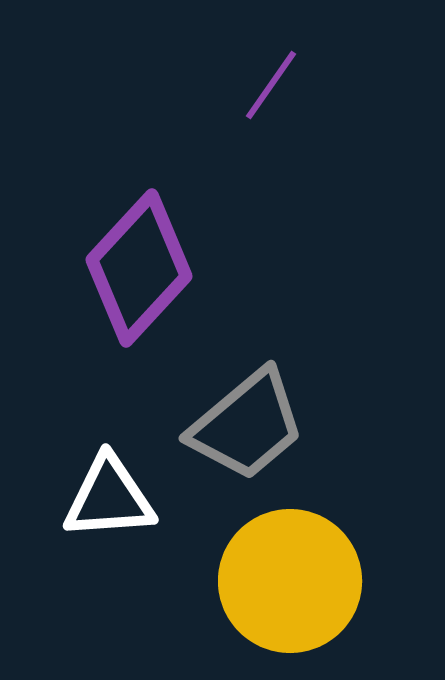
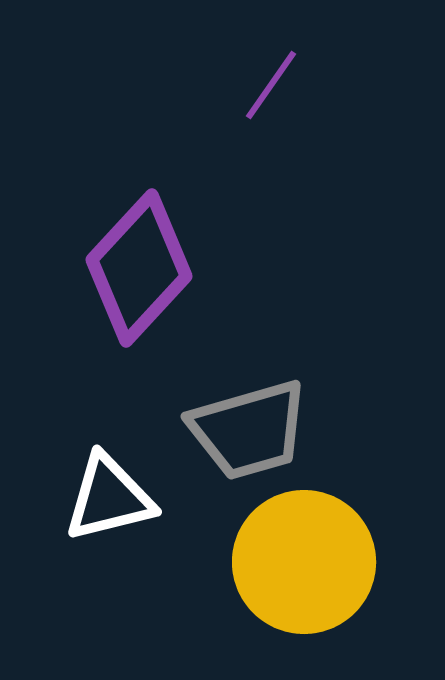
gray trapezoid: moved 2 px right, 5 px down; rotated 24 degrees clockwise
white triangle: rotated 10 degrees counterclockwise
yellow circle: moved 14 px right, 19 px up
